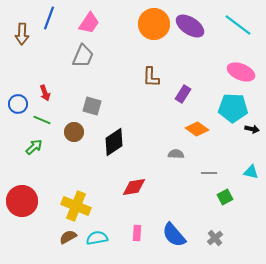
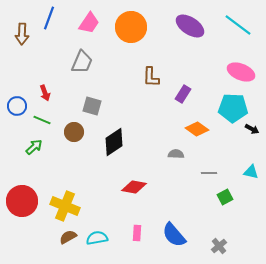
orange circle: moved 23 px left, 3 px down
gray trapezoid: moved 1 px left, 6 px down
blue circle: moved 1 px left, 2 px down
black arrow: rotated 16 degrees clockwise
red diamond: rotated 20 degrees clockwise
yellow cross: moved 11 px left
gray cross: moved 4 px right, 8 px down
